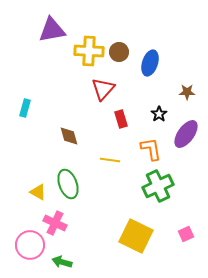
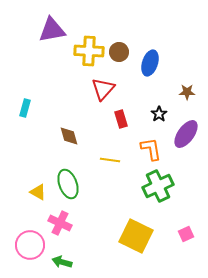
pink cross: moved 5 px right
